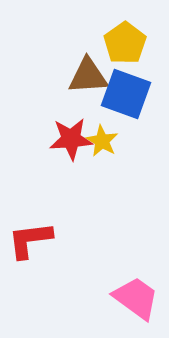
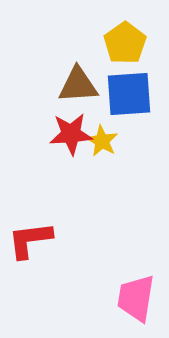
brown triangle: moved 10 px left, 9 px down
blue square: moved 3 px right; rotated 24 degrees counterclockwise
red star: moved 5 px up
pink trapezoid: rotated 117 degrees counterclockwise
